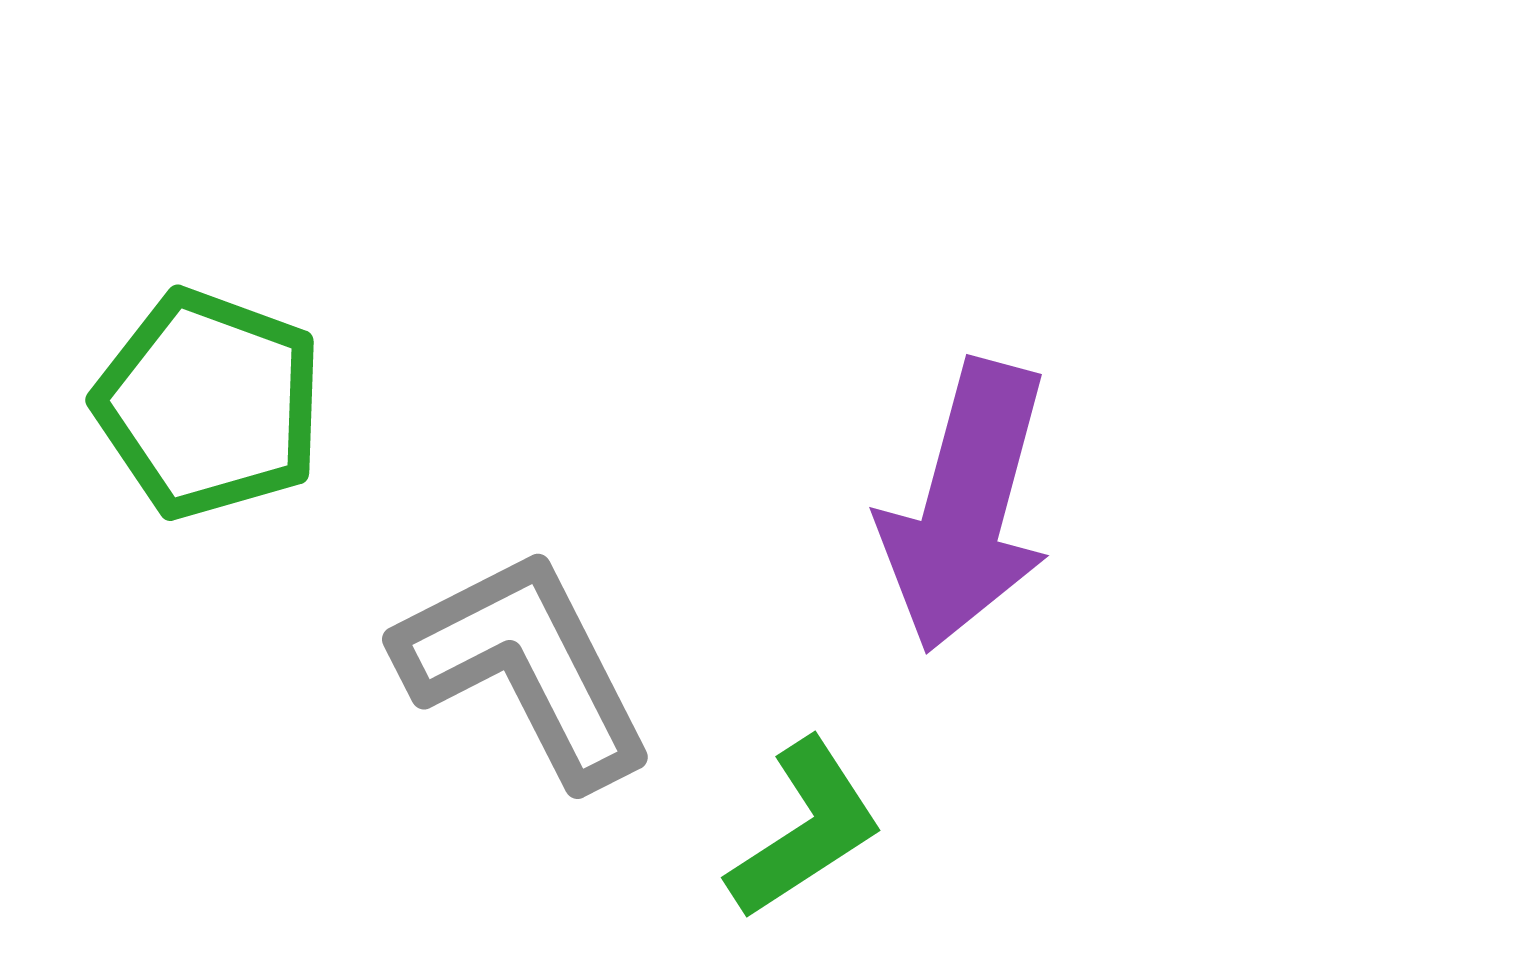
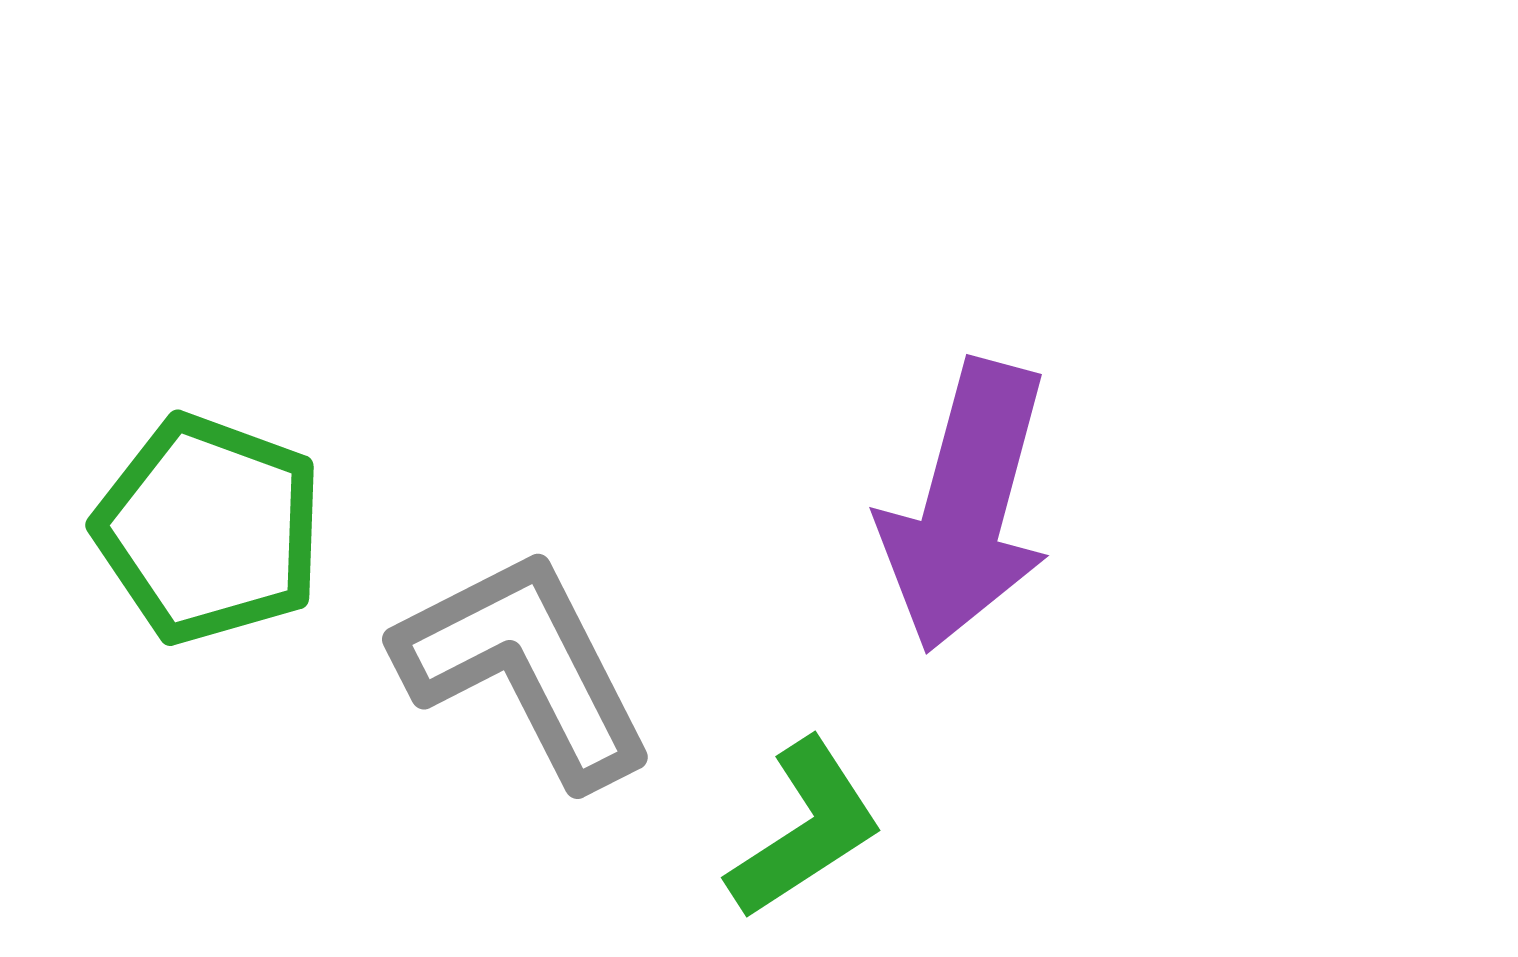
green pentagon: moved 125 px down
